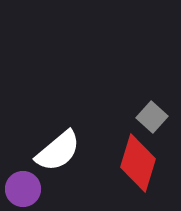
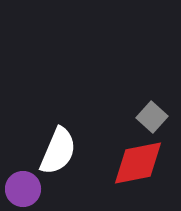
white semicircle: rotated 27 degrees counterclockwise
red diamond: rotated 62 degrees clockwise
